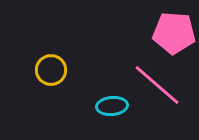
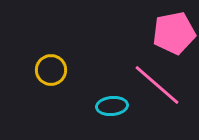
pink pentagon: rotated 15 degrees counterclockwise
